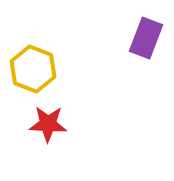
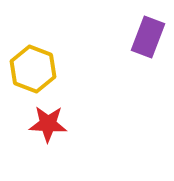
purple rectangle: moved 2 px right, 1 px up
